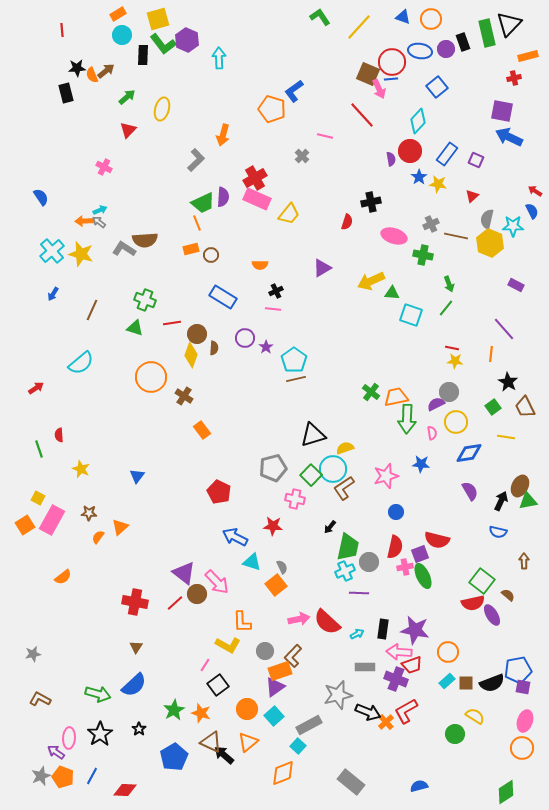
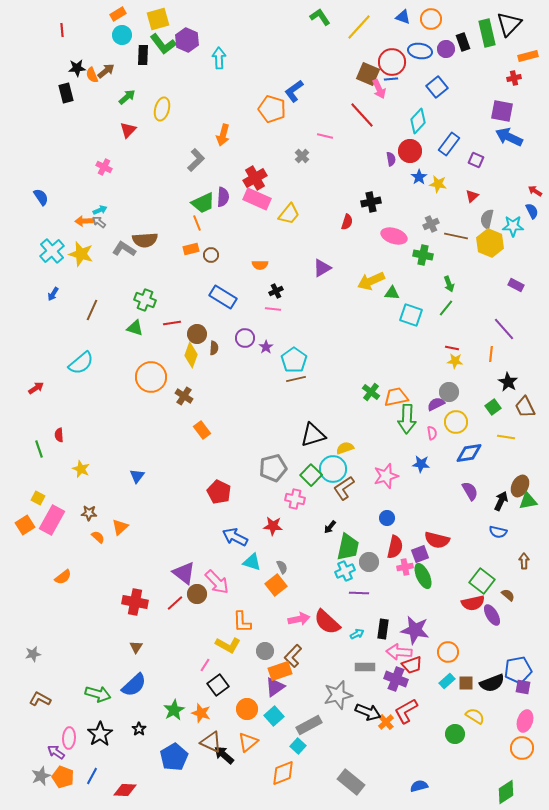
blue rectangle at (447, 154): moved 2 px right, 10 px up
blue circle at (396, 512): moved 9 px left, 6 px down
orange semicircle at (98, 537): rotated 96 degrees clockwise
